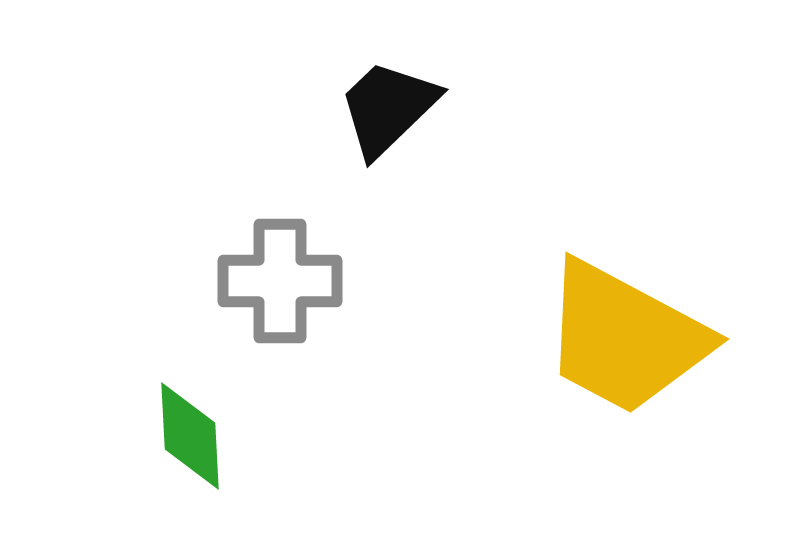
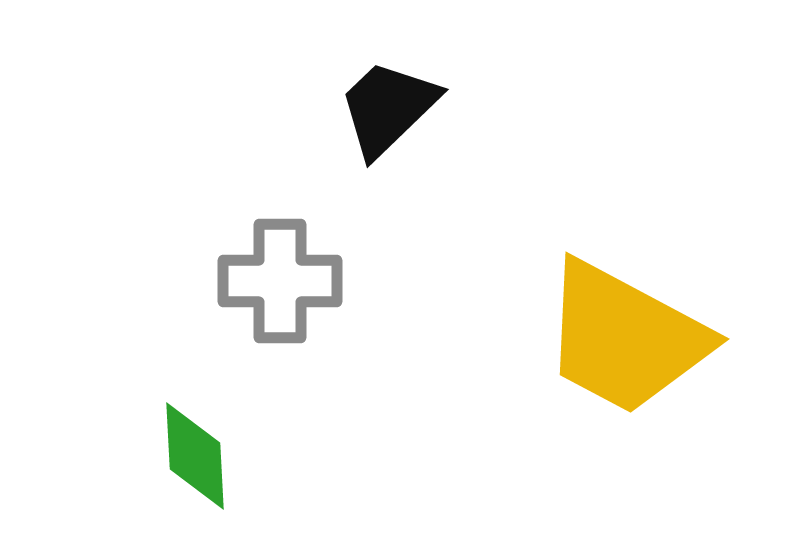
green diamond: moved 5 px right, 20 px down
